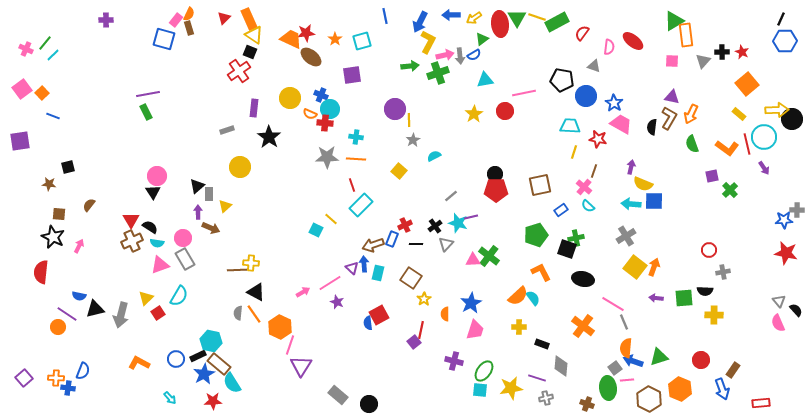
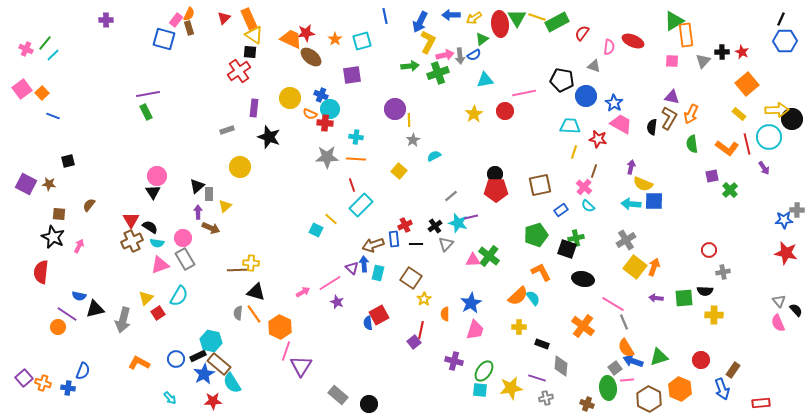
red ellipse at (633, 41): rotated 15 degrees counterclockwise
black square at (250, 52): rotated 16 degrees counterclockwise
black star at (269, 137): rotated 15 degrees counterclockwise
cyan circle at (764, 137): moved 5 px right
purple square at (20, 141): moved 6 px right, 43 px down; rotated 35 degrees clockwise
green semicircle at (692, 144): rotated 12 degrees clockwise
black square at (68, 167): moved 6 px up
gray cross at (626, 236): moved 4 px down
blue rectangle at (392, 239): moved 2 px right; rotated 28 degrees counterclockwise
black triangle at (256, 292): rotated 12 degrees counterclockwise
gray arrow at (121, 315): moved 2 px right, 5 px down
pink line at (290, 345): moved 4 px left, 6 px down
orange semicircle at (626, 348): rotated 36 degrees counterclockwise
orange cross at (56, 378): moved 13 px left, 5 px down; rotated 14 degrees clockwise
